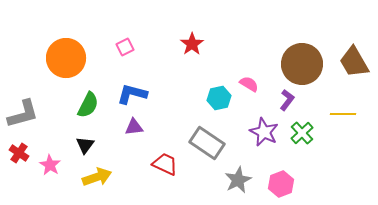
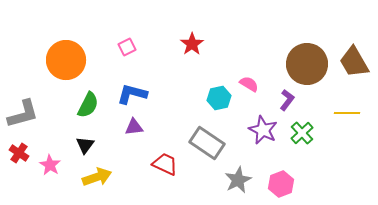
pink square: moved 2 px right
orange circle: moved 2 px down
brown circle: moved 5 px right
yellow line: moved 4 px right, 1 px up
purple star: moved 1 px left, 2 px up
